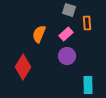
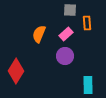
gray square: moved 1 px right; rotated 16 degrees counterclockwise
purple circle: moved 2 px left
red diamond: moved 7 px left, 4 px down
